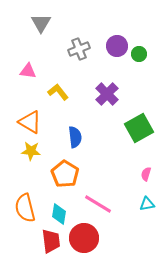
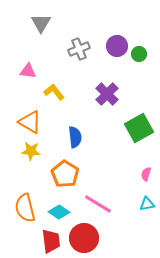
yellow L-shape: moved 4 px left
cyan diamond: moved 2 px up; rotated 65 degrees counterclockwise
